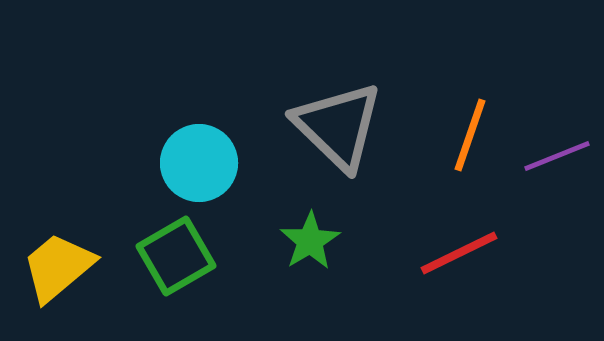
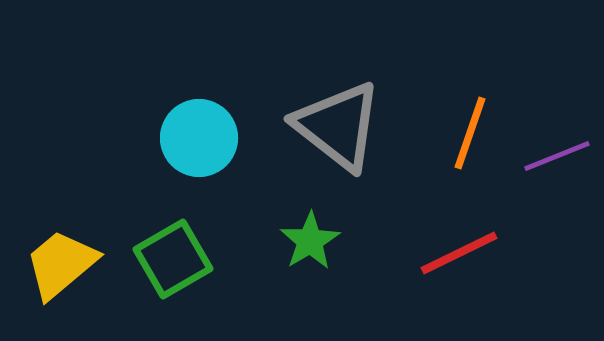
gray triangle: rotated 6 degrees counterclockwise
orange line: moved 2 px up
cyan circle: moved 25 px up
green square: moved 3 px left, 3 px down
yellow trapezoid: moved 3 px right, 3 px up
